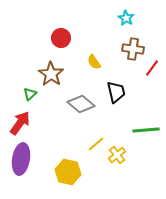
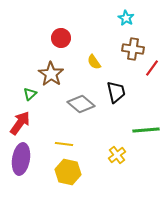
yellow line: moved 32 px left; rotated 48 degrees clockwise
